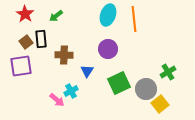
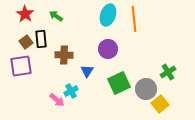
green arrow: rotated 72 degrees clockwise
